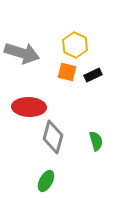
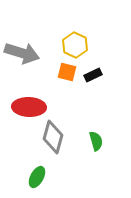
green ellipse: moved 9 px left, 4 px up
